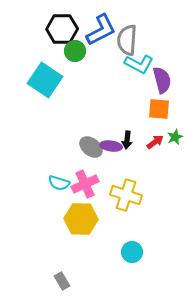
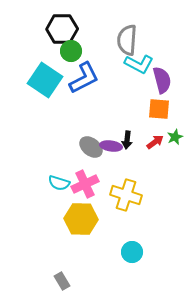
blue L-shape: moved 17 px left, 48 px down
green circle: moved 4 px left
